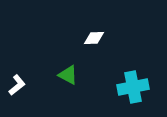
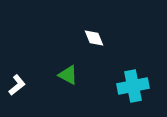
white diamond: rotated 70 degrees clockwise
cyan cross: moved 1 px up
